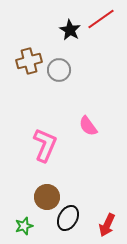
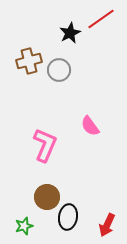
black star: moved 3 px down; rotated 15 degrees clockwise
pink semicircle: moved 2 px right
black ellipse: moved 1 px up; rotated 20 degrees counterclockwise
